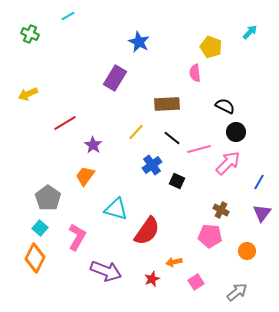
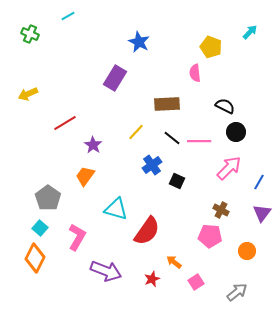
pink line: moved 8 px up; rotated 15 degrees clockwise
pink arrow: moved 1 px right, 5 px down
orange arrow: rotated 49 degrees clockwise
